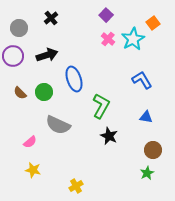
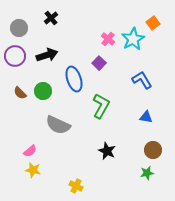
purple square: moved 7 px left, 48 px down
purple circle: moved 2 px right
green circle: moved 1 px left, 1 px up
black star: moved 2 px left, 15 px down
pink semicircle: moved 9 px down
green star: rotated 16 degrees clockwise
yellow cross: rotated 32 degrees counterclockwise
